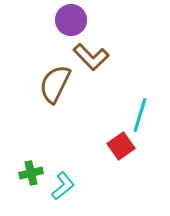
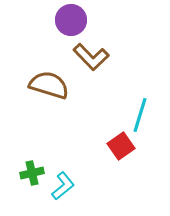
brown semicircle: moved 6 px left, 1 px down; rotated 81 degrees clockwise
green cross: moved 1 px right
